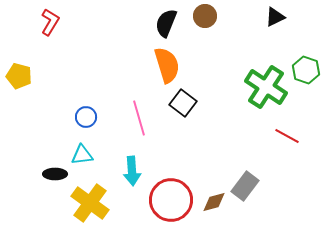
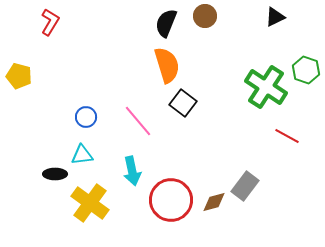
pink line: moved 1 px left, 3 px down; rotated 24 degrees counterclockwise
cyan arrow: rotated 8 degrees counterclockwise
